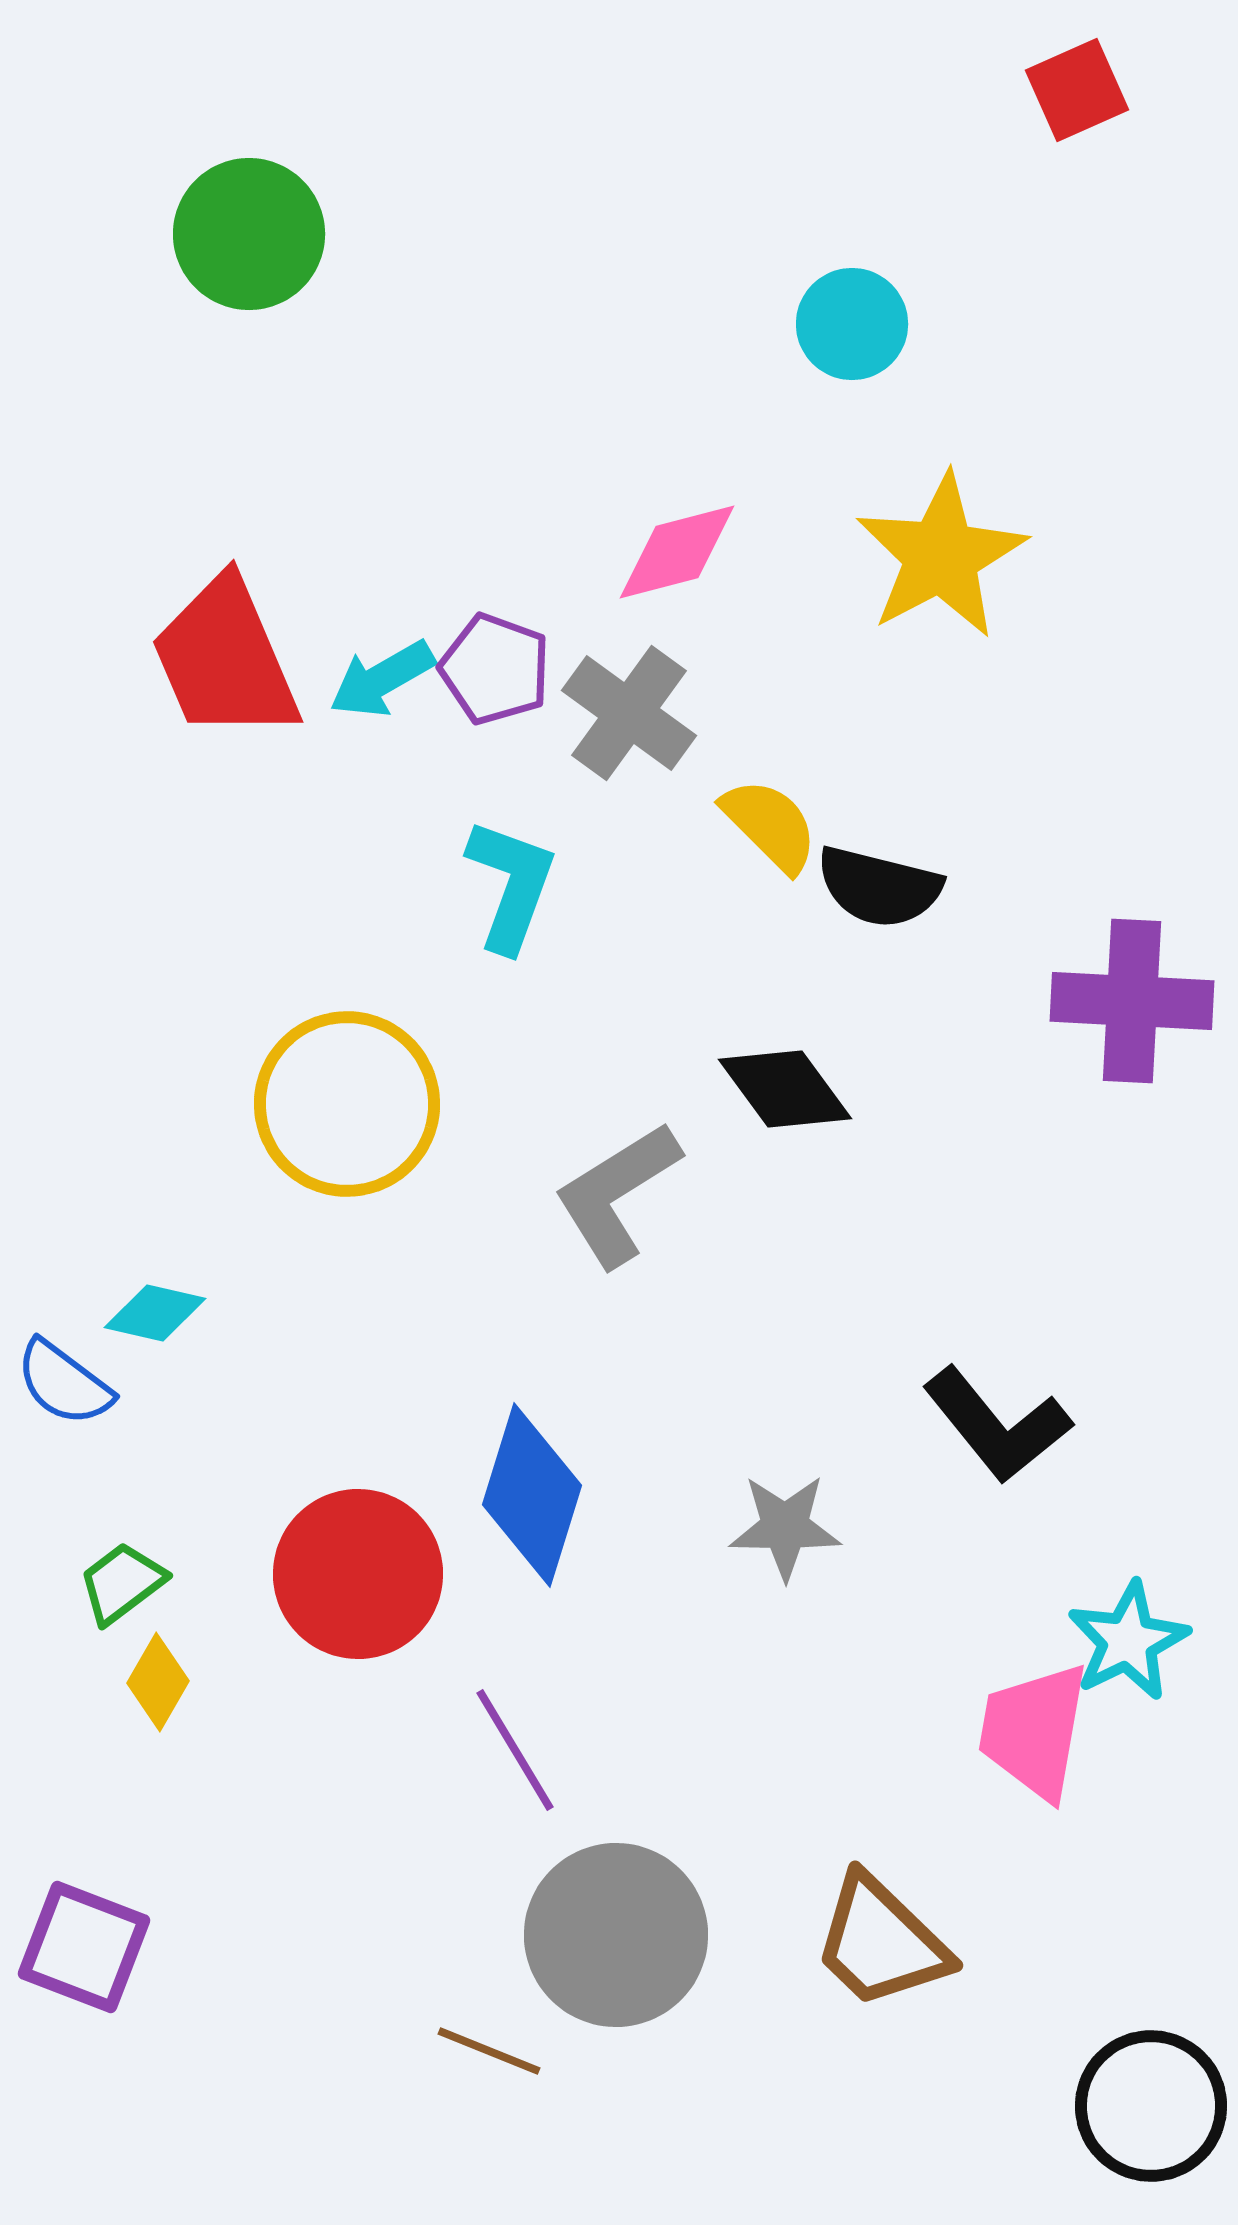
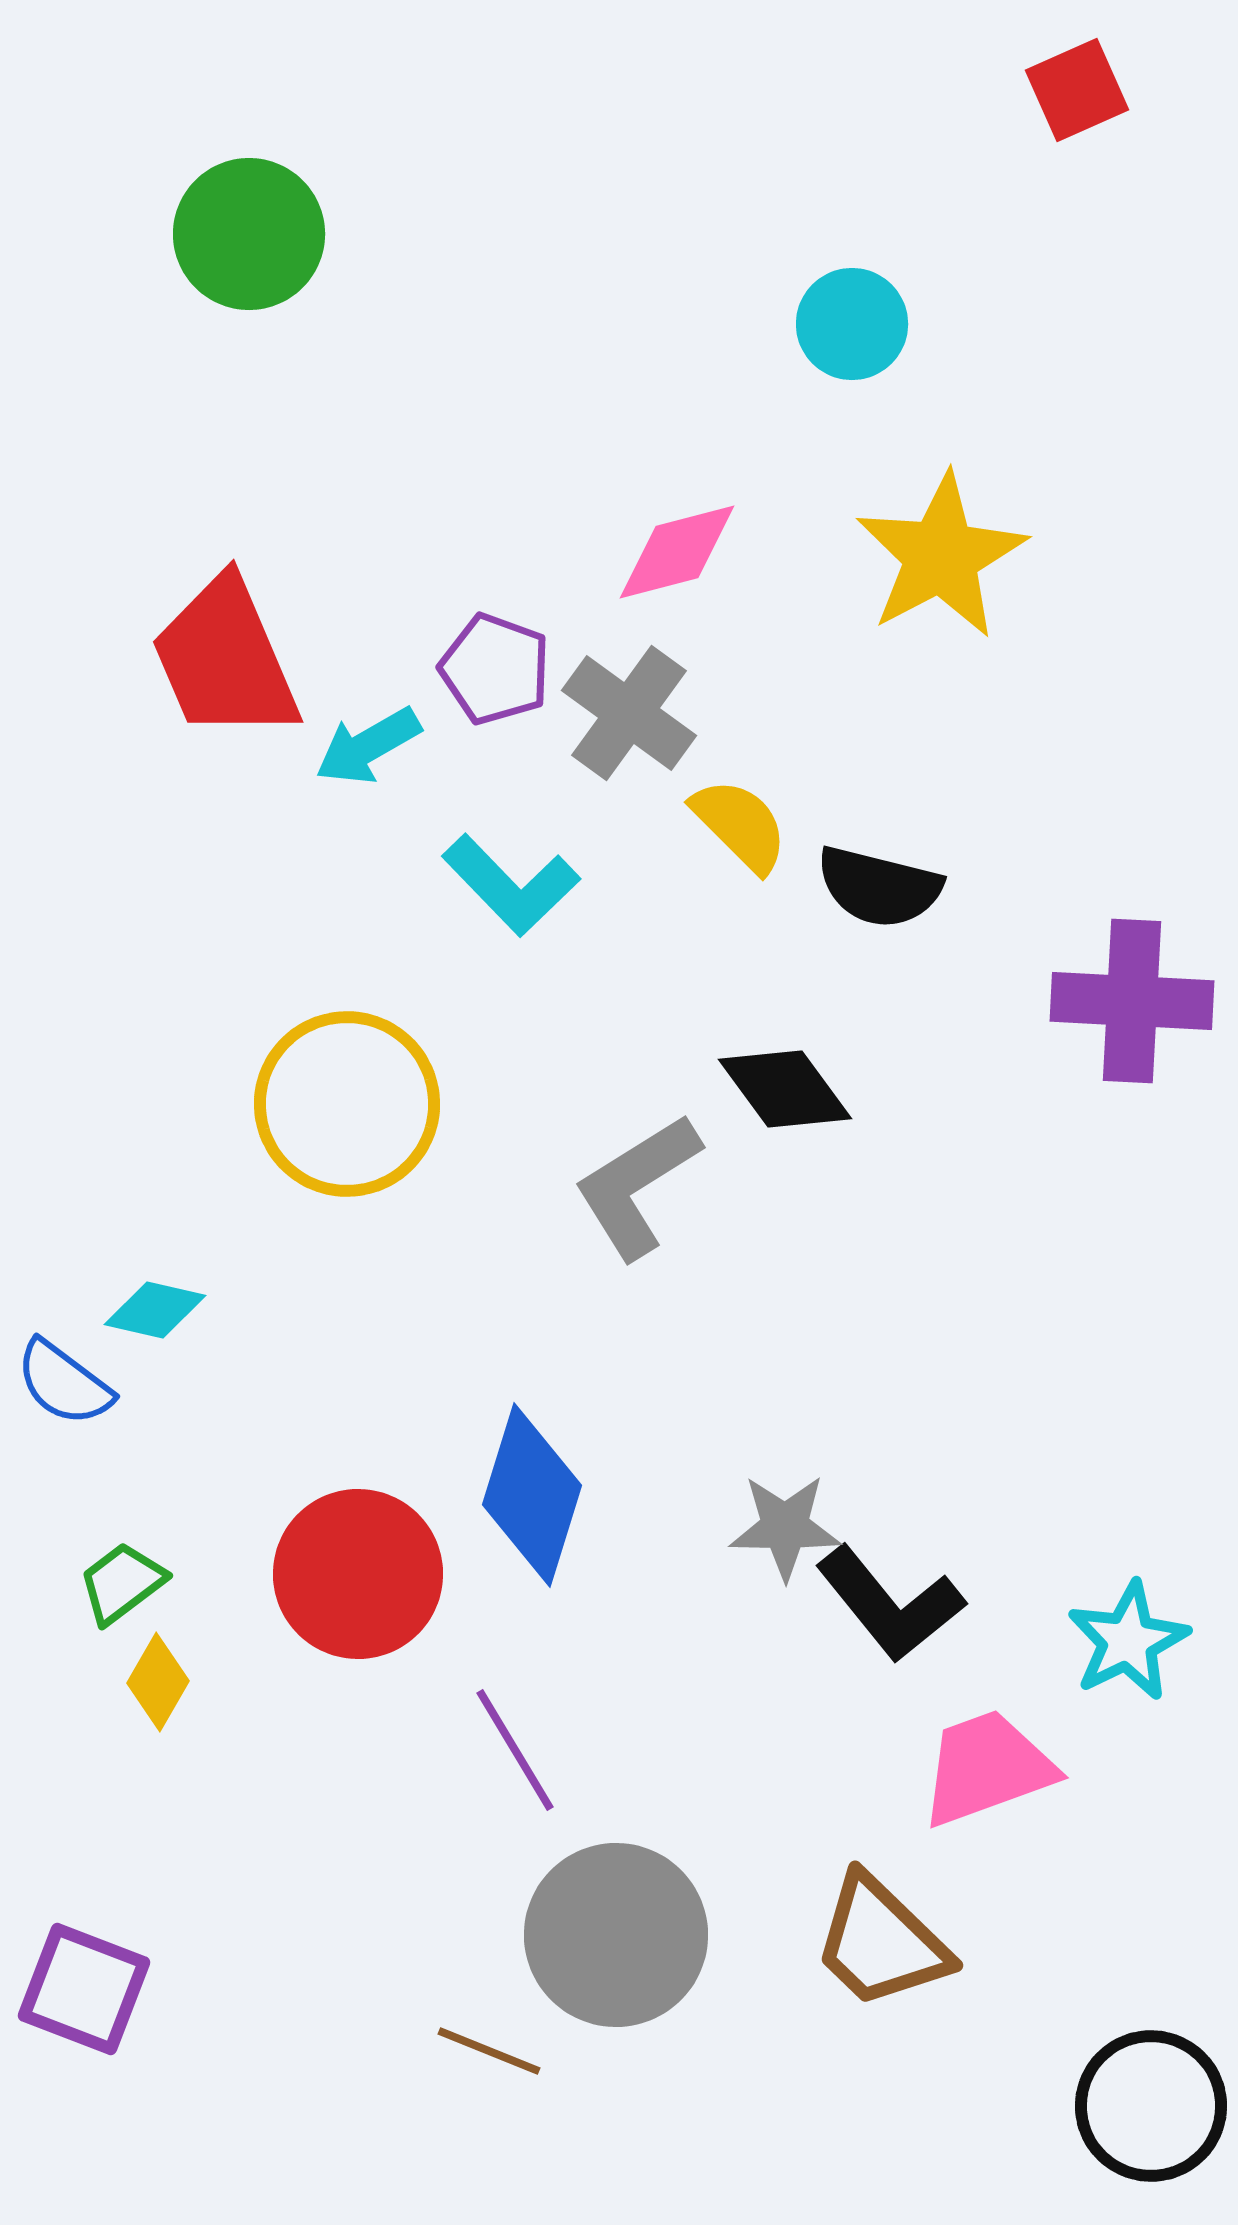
cyan arrow: moved 14 px left, 67 px down
yellow semicircle: moved 30 px left
cyan L-shape: rotated 116 degrees clockwise
gray L-shape: moved 20 px right, 8 px up
cyan diamond: moved 3 px up
black L-shape: moved 107 px left, 179 px down
pink trapezoid: moved 47 px left, 37 px down; rotated 60 degrees clockwise
purple square: moved 42 px down
